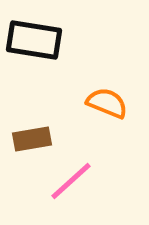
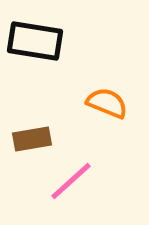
black rectangle: moved 1 px right, 1 px down
